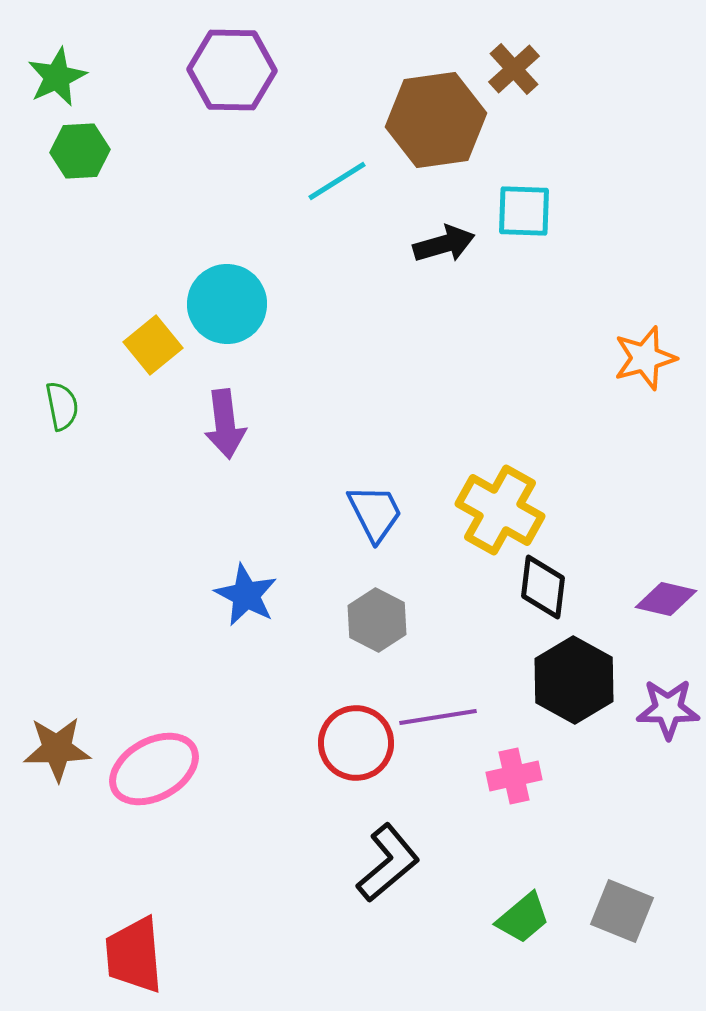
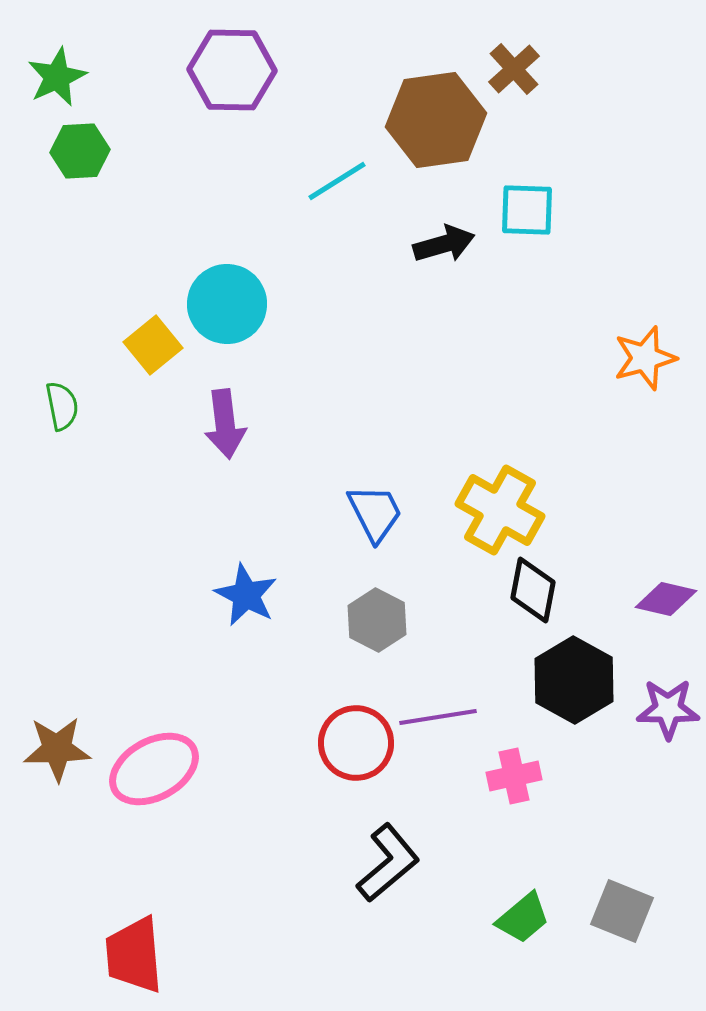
cyan square: moved 3 px right, 1 px up
black diamond: moved 10 px left, 3 px down; rotated 4 degrees clockwise
